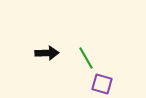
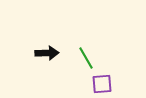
purple square: rotated 20 degrees counterclockwise
